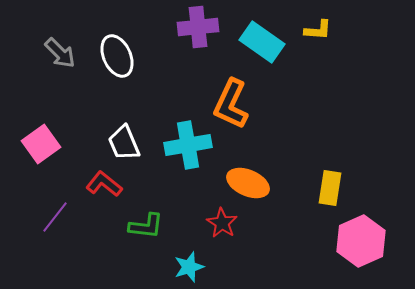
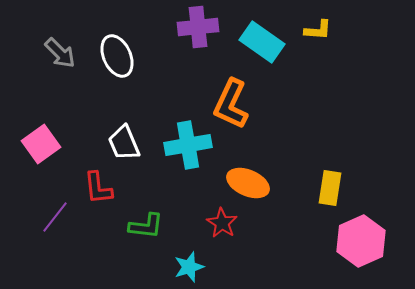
red L-shape: moved 6 px left, 4 px down; rotated 135 degrees counterclockwise
